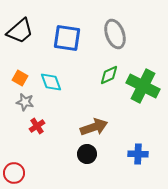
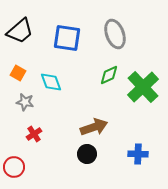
orange square: moved 2 px left, 5 px up
green cross: moved 1 px down; rotated 20 degrees clockwise
red cross: moved 3 px left, 8 px down
red circle: moved 6 px up
